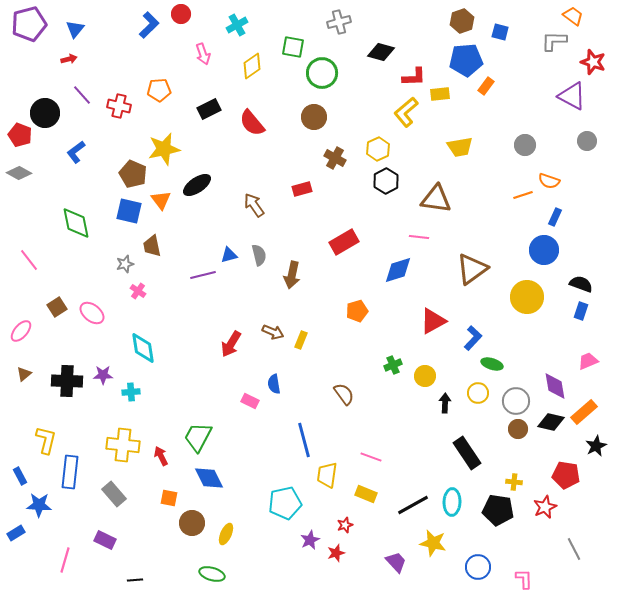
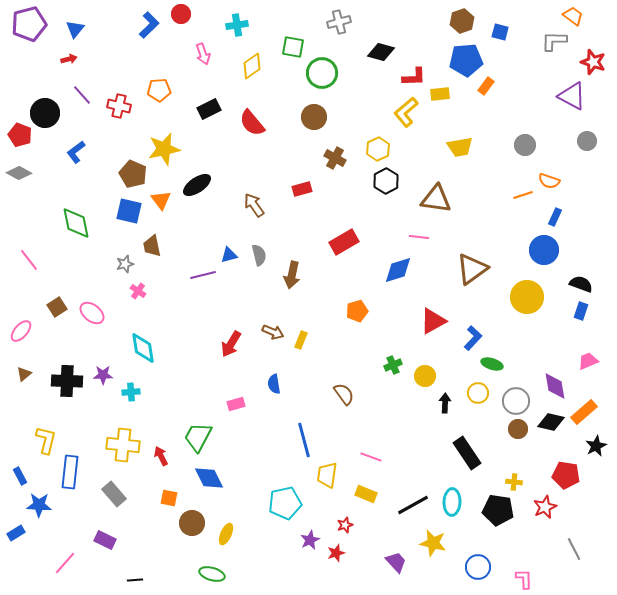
cyan cross at (237, 25): rotated 20 degrees clockwise
pink rectangle at (250, 401): moved 14 px left, 3 px down; rotated 42 degrees counterclockwise
pink line at (65, 560): moved 3 px down; rotated 25 degrees clockwise
